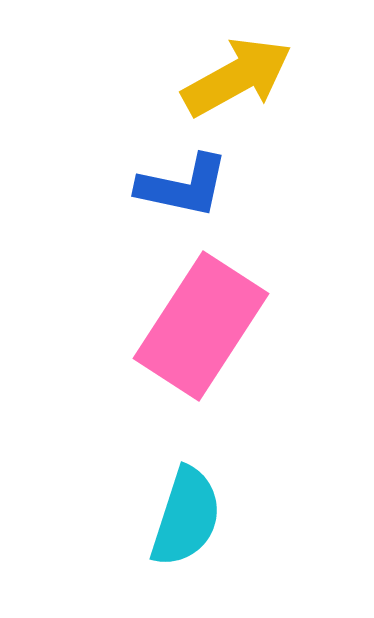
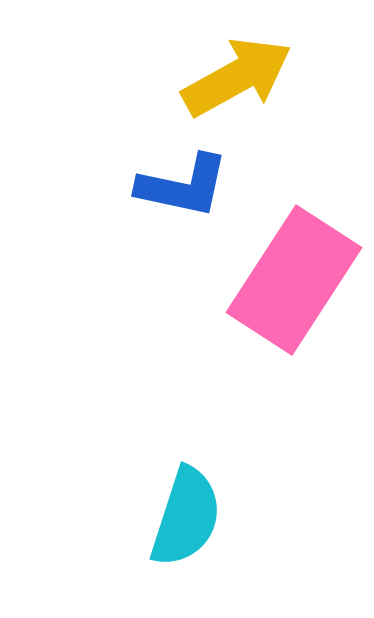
pink rectangle: moved 93 px right, 46 px up
